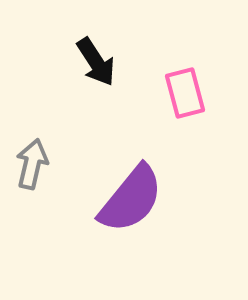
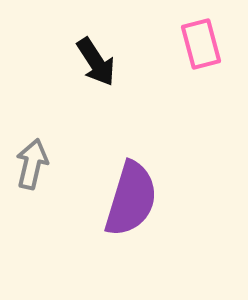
pink rectangle: moved 16 px right, 49 px up
purple semicircle: rotated 22 degrees counterclockwise
